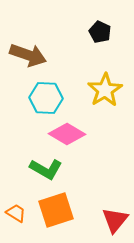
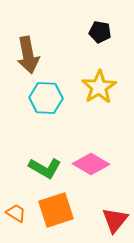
black pentagon: rotated 15 degrees counterclockwise
brown arrow: rotated 60 degrees clockwise
yellow star: moved 6 px left, 3 px up
pink diamond: moved 24 px right, 30 px down
green L-shape: moved 1 px left, 1 px up
